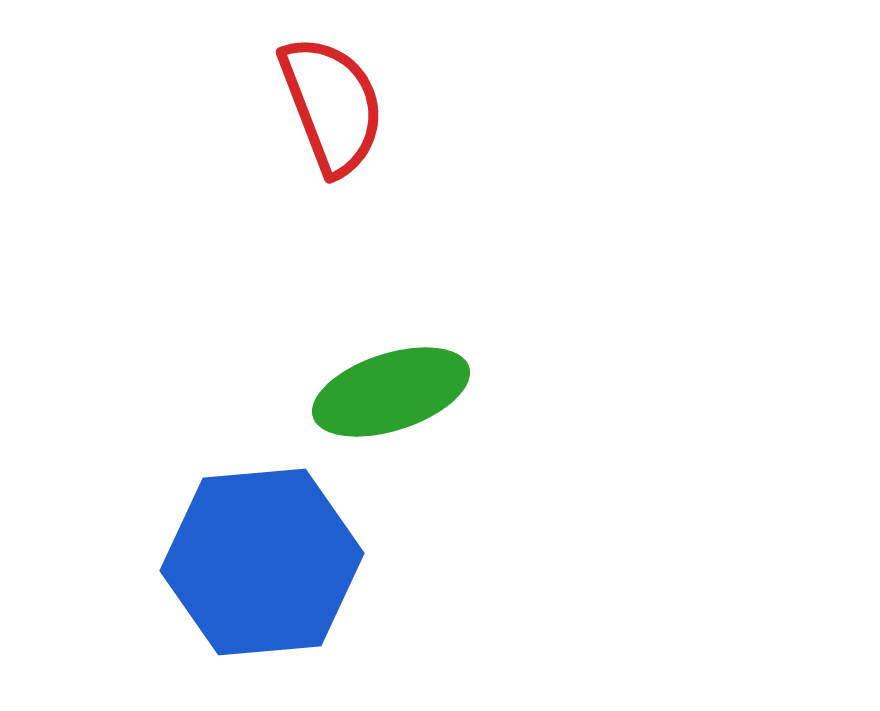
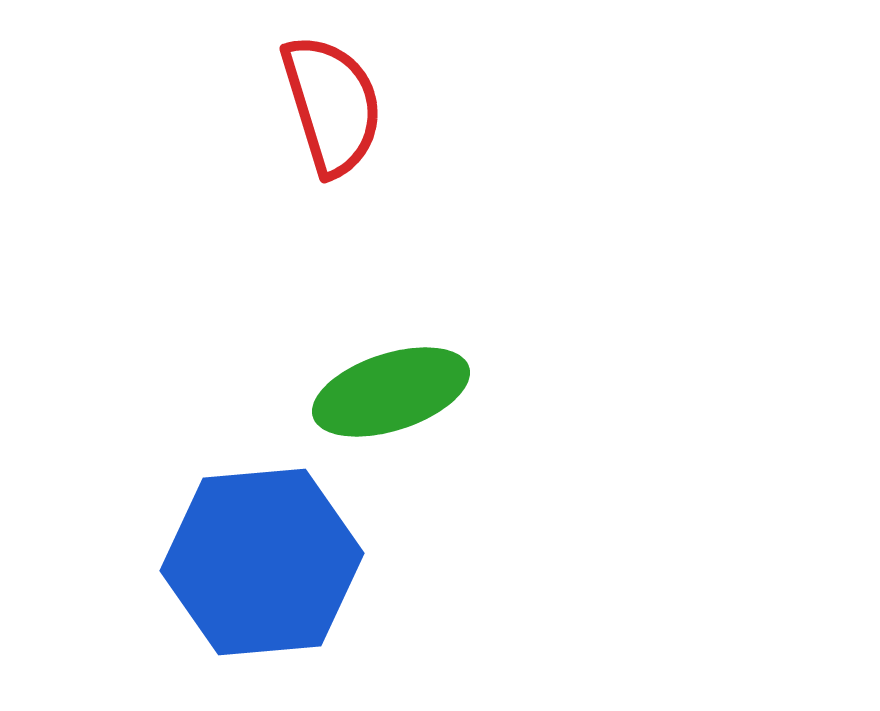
red semicircle: rotated 4 degrees clockwise
